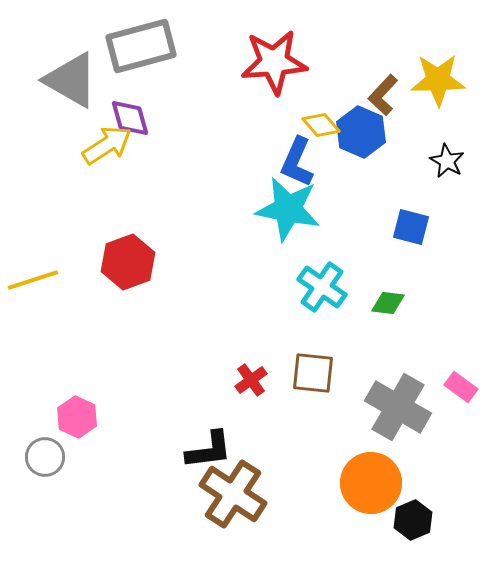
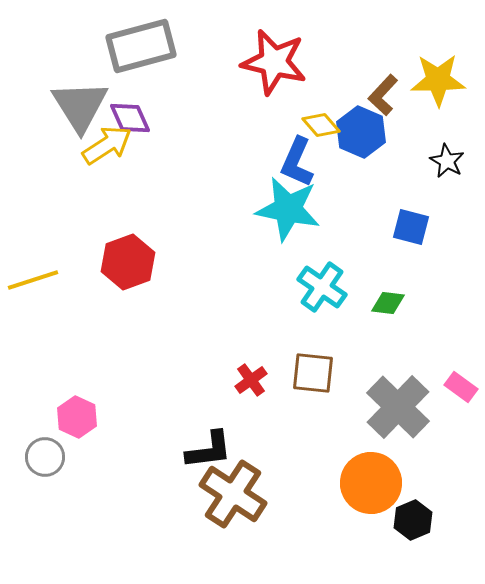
red star: rotated 18 degrees clockwise
gray triangle: moved 9 px right, 26 px down; rotated 28 degrees clockwise
purple diamond: rotated 9 degrees counterclockwise
gray cross: rotated 14 degrees clockwise
